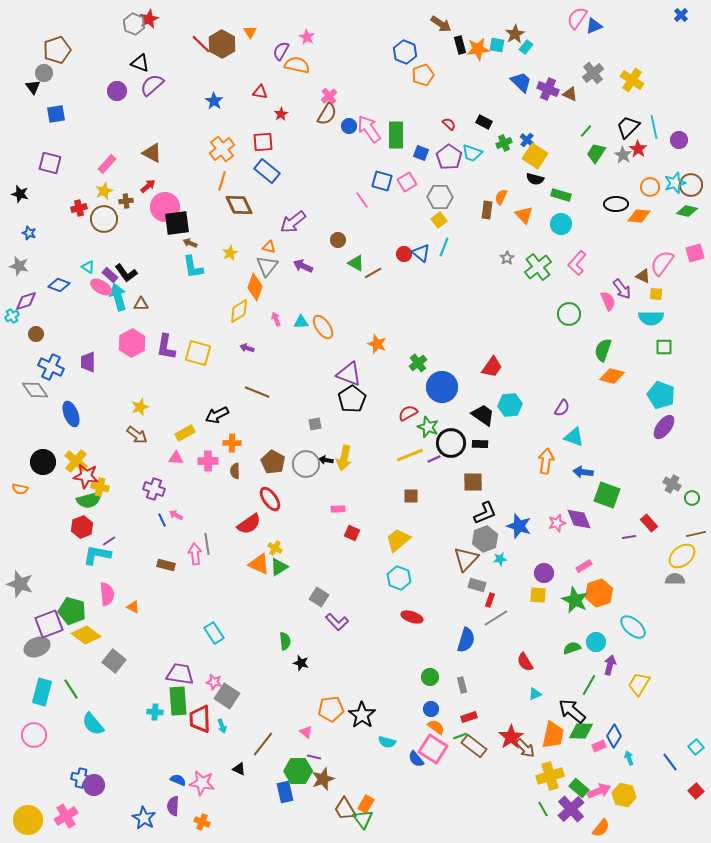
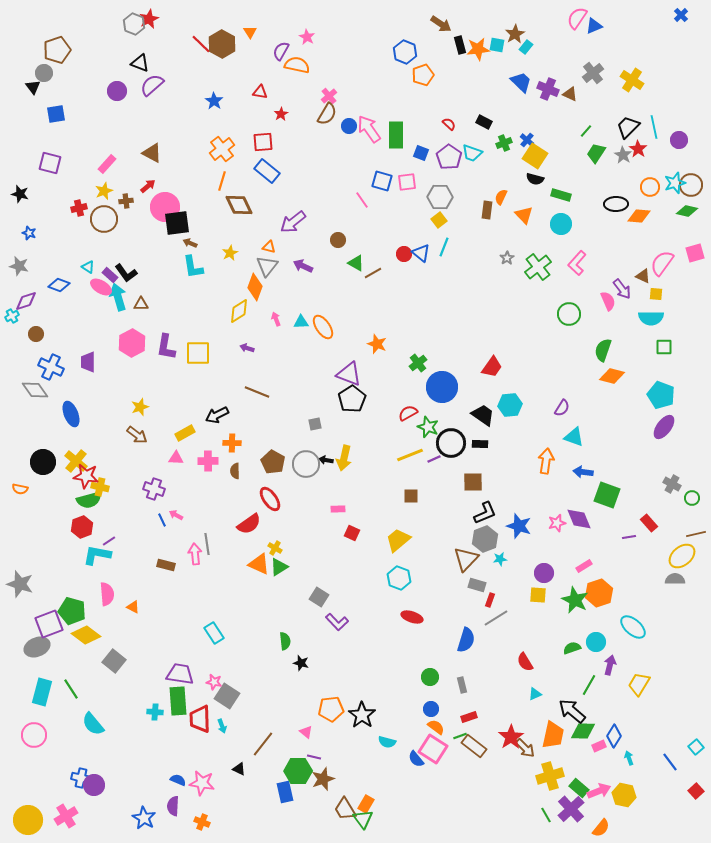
pink square at (407, 182): rotated 24 degrees clockwise
yellow square at (198, 353): rotated 16 degrees counterclockwise
green diamond at (581, 731): moved 2 px right
green line at (543, 809): moved 3 px right, 6 px down
